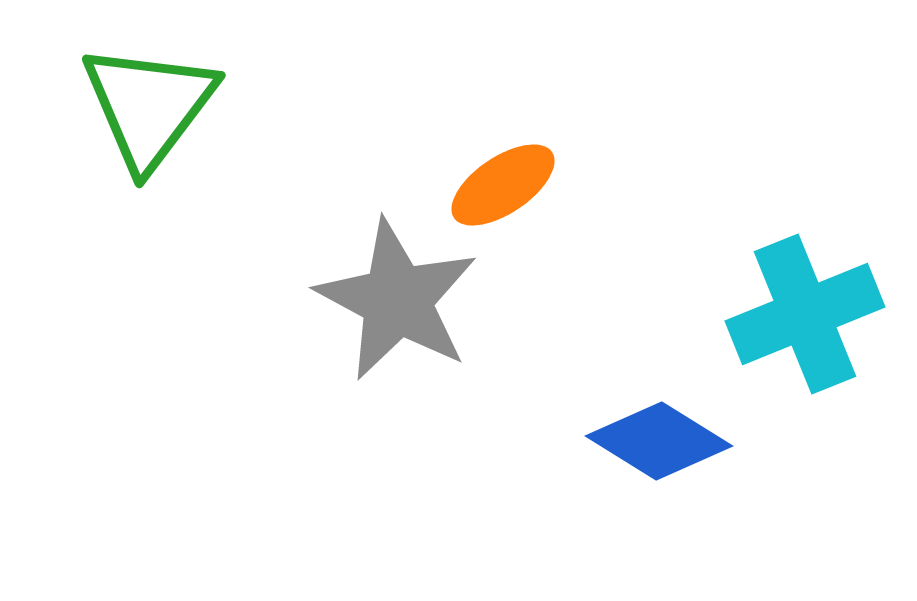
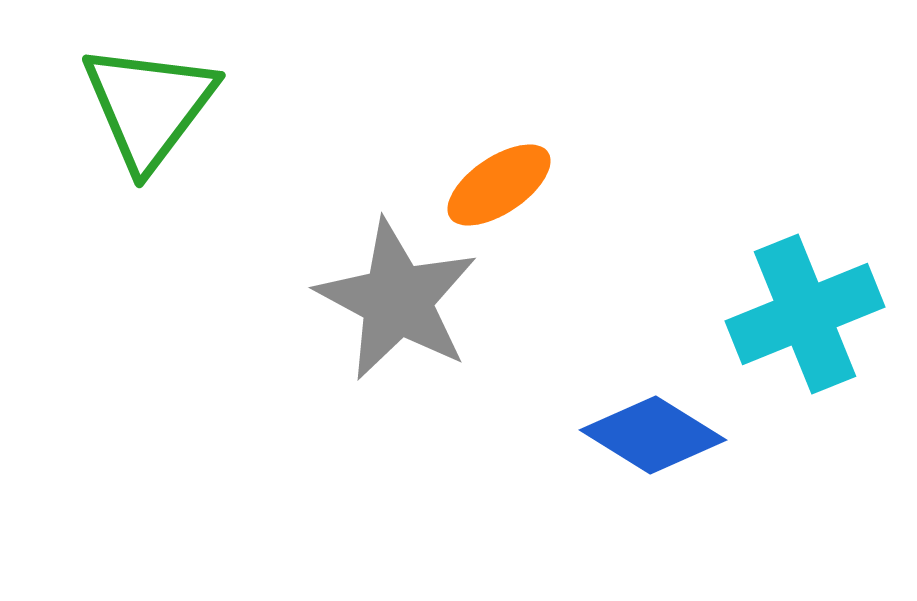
orange ellipse: moved 4 px left
blue diamond: moved 6 px left, 6 px up
